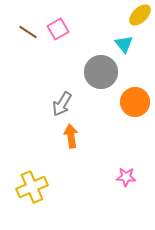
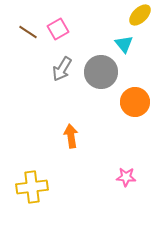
gray arrow: moved 35 px up
yellow cross: rotated 16 degrees clockwise
